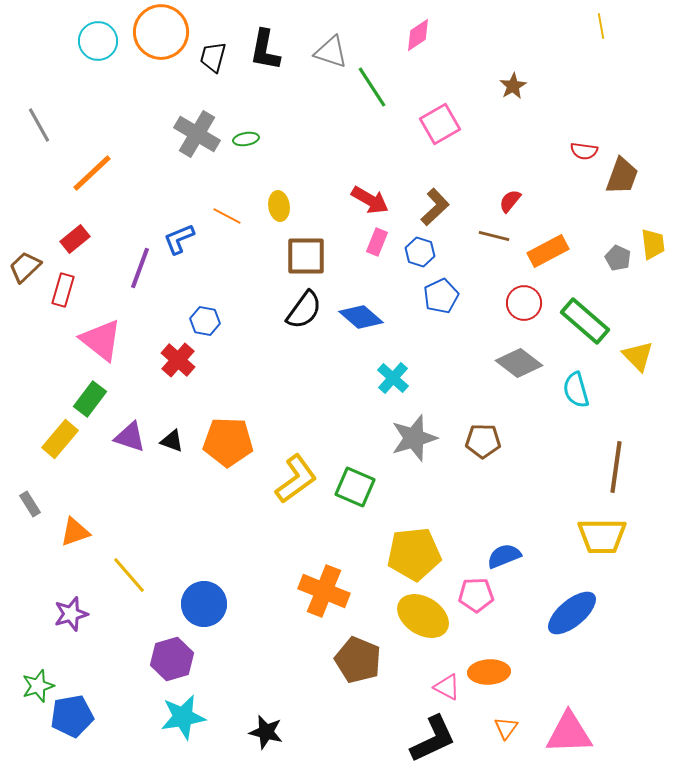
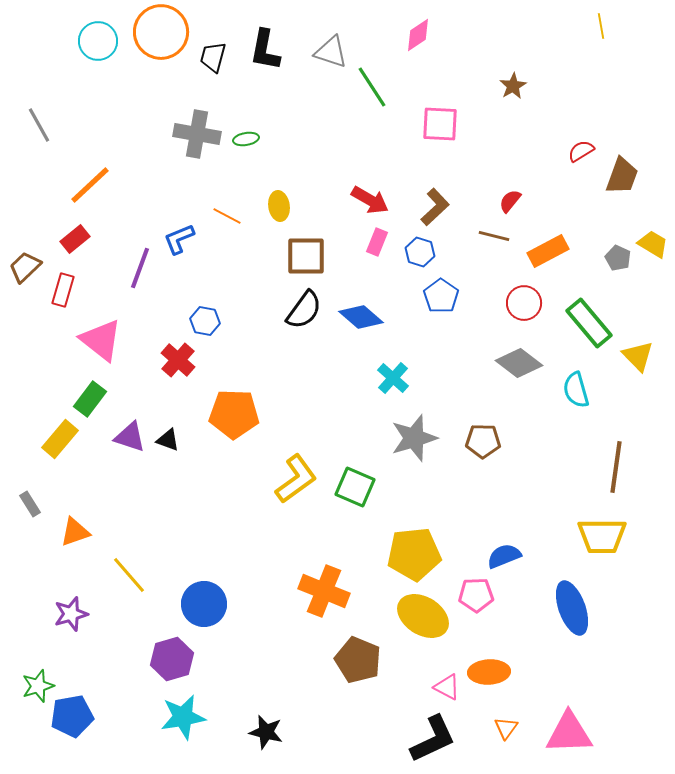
pink square at (440, 124): rotated 33 degrees clockwise
gray cross at (197, 134): rotated 21 degrees counterclockwise
red semicircle at (584, 151): moved 3 px left; rotated 140 degrees clockwise
orange line at (92, 173): moved 2 px left, 12 px down
yellow trapezoid at (653, 244): rotated 52 degrees counterclockwise
blue pentagon at (441, 296): rotated 12 degrees counterclockwise
green rectangle at (585, 321): moved 4 px right, 2 px down; rotated 9 degrees clockwise
black triangle at (172, 441): moved 4 px left, 1 px up
orange pentagon at (228, 442): moved 6 px right, 28 px up
blue ellipse at (572, 613): moved 5 px up; rotated 70 degrees counterclockwise
